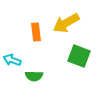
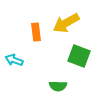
cyan arrow: moved 2 px right
green semicircle: moved 24 px right, 10 px down
